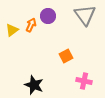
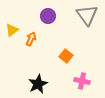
gray triangle: moved 2 px right
orange arrow: moved 14 px down
orange square: rotated 24 degrees counterclockwise
pink cross: moved 2 px left
black star: moved 4 px right, 1 px up; rotated 24 degrees clockwise
